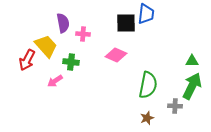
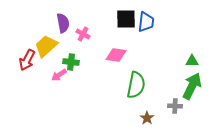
blue trapezoid: moved 8 px down
black square: moved 4 px up
pink cross: rotated 24 degrees clockwise
yellow trapezoid: rotated 90 degrees counterclockwise
pink diamond: rotated 15 degrees counterclockwise
pink arrow: moved 4 px right, 6 px up
green semicircle: moved 12 px left
brown star: rotated 16 degrees counterclockwise
